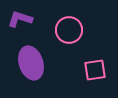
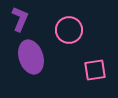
purple L-shape: rotated 95 degrees clockwise
purple ellipse: moved 6 px up
